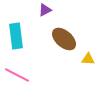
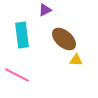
cyan rectangle: moved 6 px right, 1 px up
yellow triangle: moved 12 px left, 1 px down
